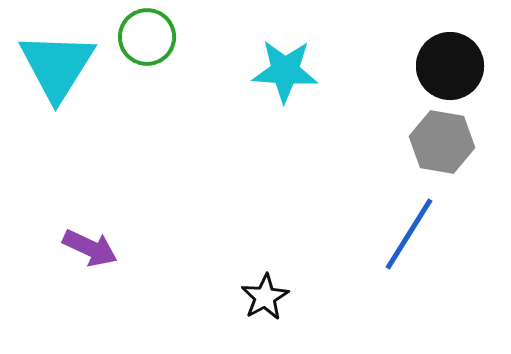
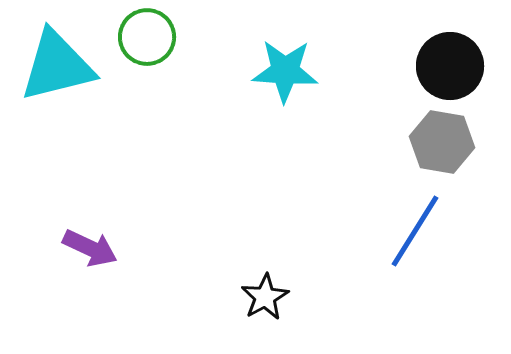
cyan triangle: rotated 44 degrees clockwise
blue line: moved 6 px right, 3 px up
